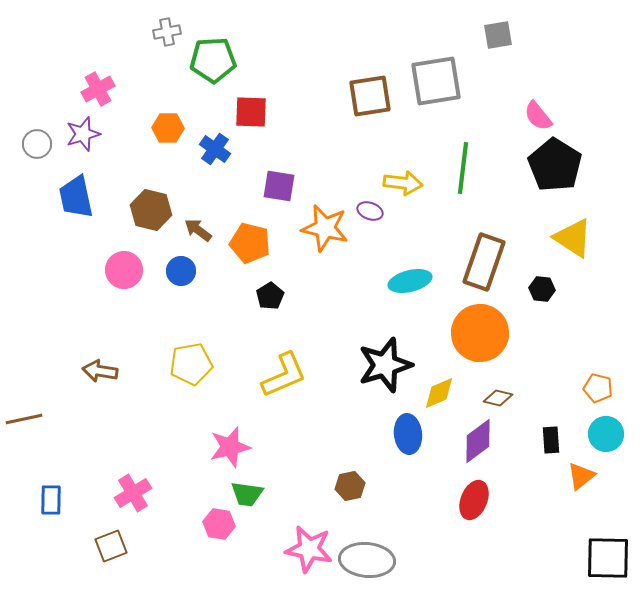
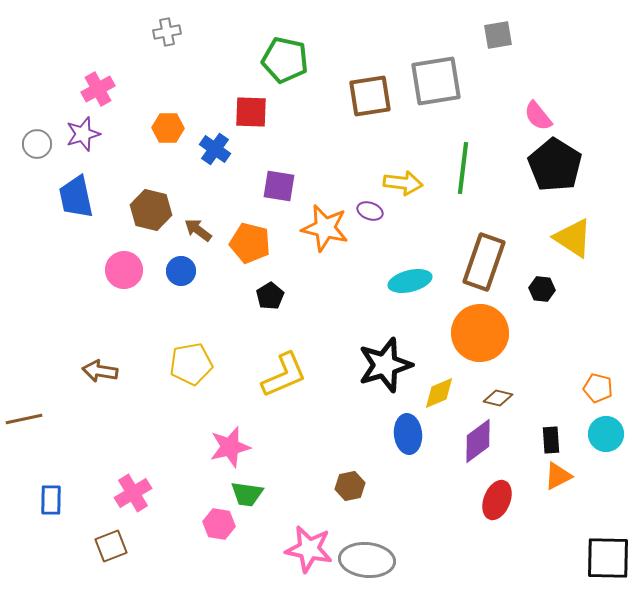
green pentagon at (213, 60): moved 72 px right; rotated 15 degrees clockwise
orange triangle at (581, 476): moved 23 px left; rotated 12 degrees clockwise
red ellipse at (474, 500): moved 23 px right
